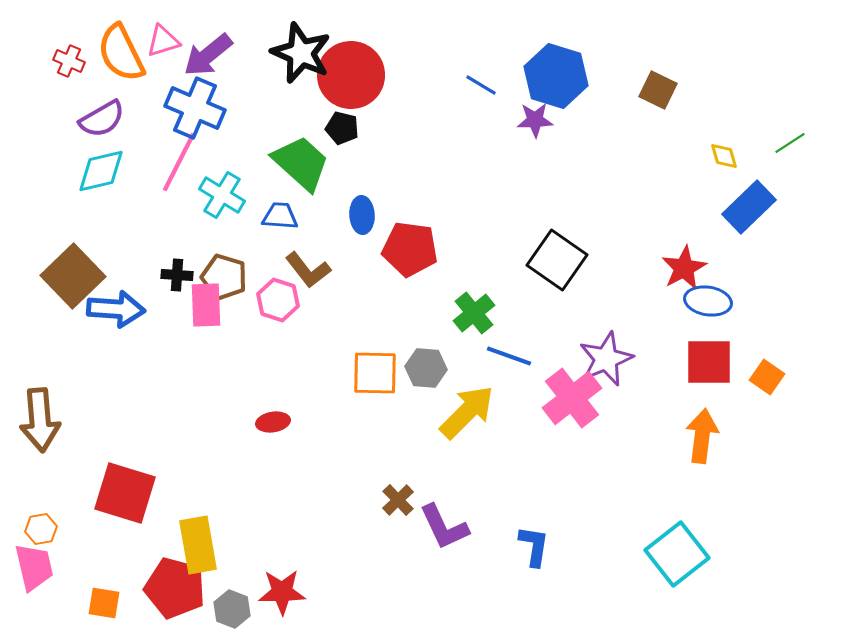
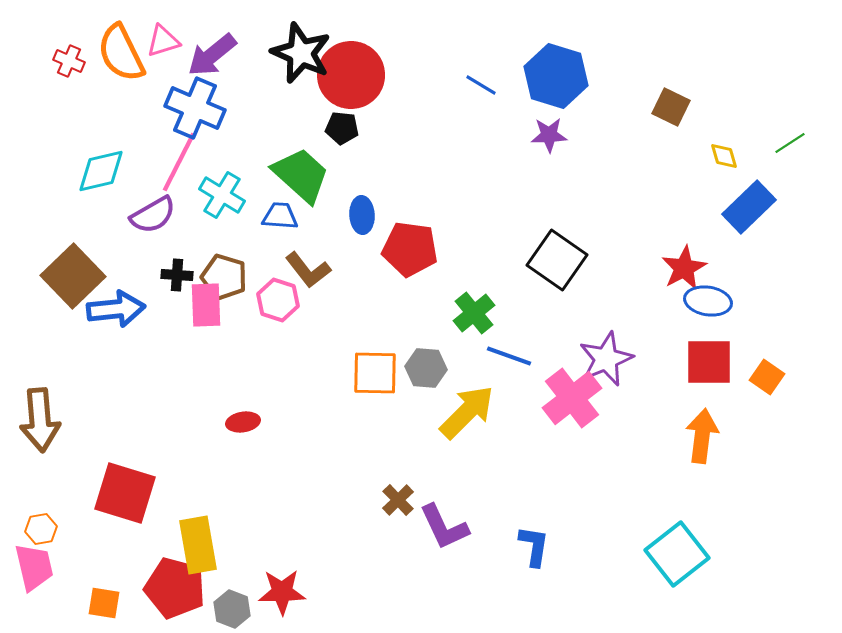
purple arrow at (208, 55): moved 4 px right
brown square at (658, 90): moved 13 px right, 17 px down
purple semicircle at (102, 119): moved 51 px right, 96 px down
purple star at (535, 120): moved 14 px right, 15 px down
black pentagon at (342, 128): rotated 8 degrees counterclockwise
green trapezoid at (301, 163): moved 12 px down
blue arrow at (116, 309): rotated 10 degrees counterclockwise
red ellipse at (273, 422): moved 30 px left
